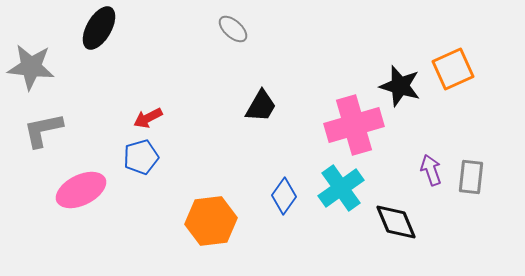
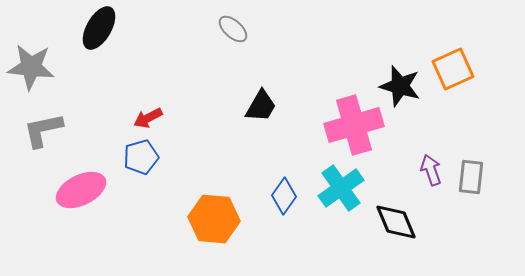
orange hexagon: moved 3 px right, 2 px up; rotated 12 degrees clockwise
